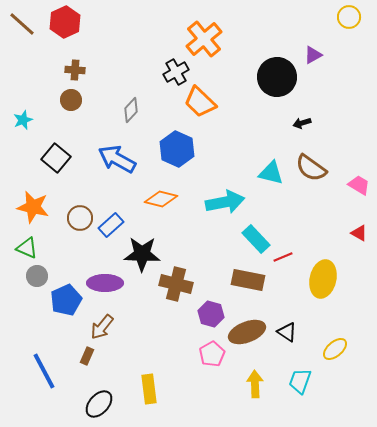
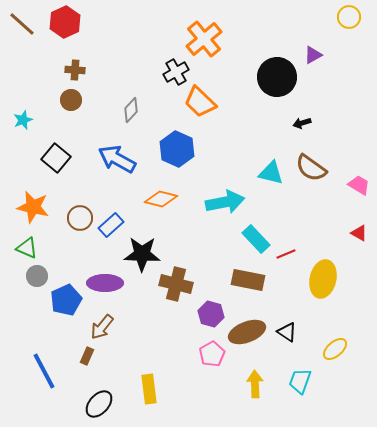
red line at (283, 257): moved 3 px right, 3 px up
